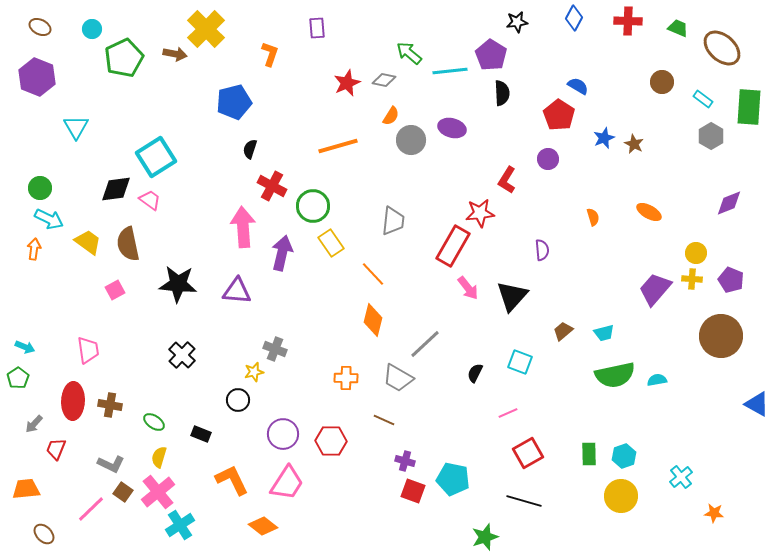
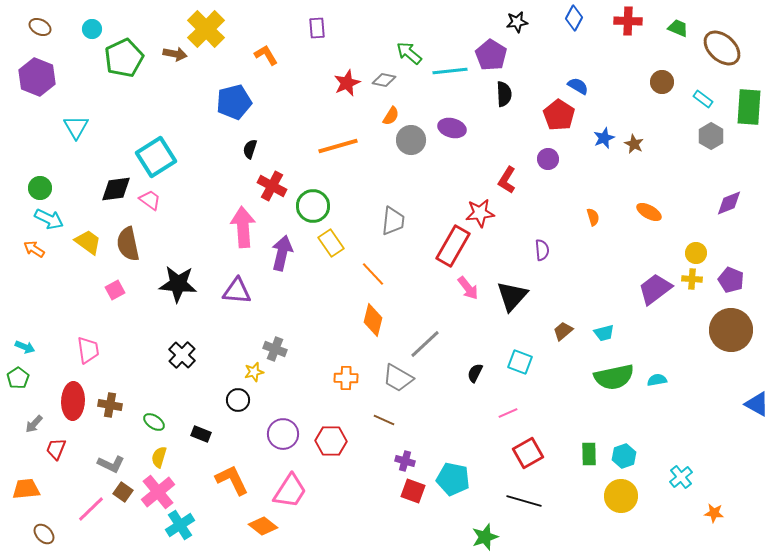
orange L-shape at (270, 54): moved 4 px left, 1 px down; rotated 50 degrees counterclockwise
black semicircle at (502, 93): moved 2 px right, 1 px down
orange arrow at (34, 249): rotated 65 degrees counterclockwise
purple trapezoid at (655, 289): rotated 12 degrees clockwise
brown circle at (721, 336): moved 10 px right, 6 px up
green semicircle at (615, 375): moved 1 px left, 2 px down
pink trapezoid at (287, 483): moved 3 px right, 8 px down
